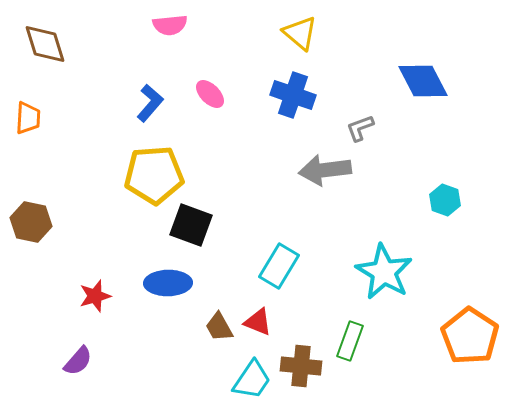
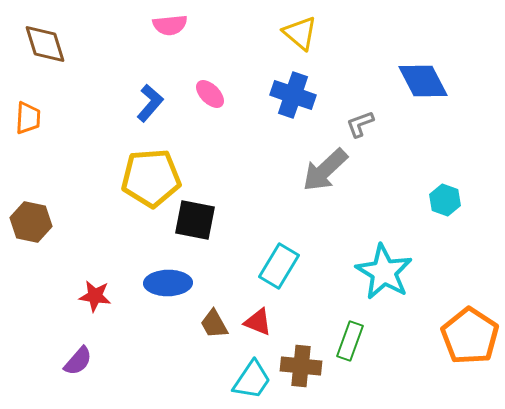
gray L-shape: moved 4 px up
gray arrow: rotated 36 degrees counterclockwise
yellow pentagon: moved 3 px left, 3 px down
black square: moved 4 px right, 5 px up; rotated 9 degrees counterclockwise
red star: rotated 24 degrees clockwise
brown trapezoid: moved 5 px left, 3 px up
